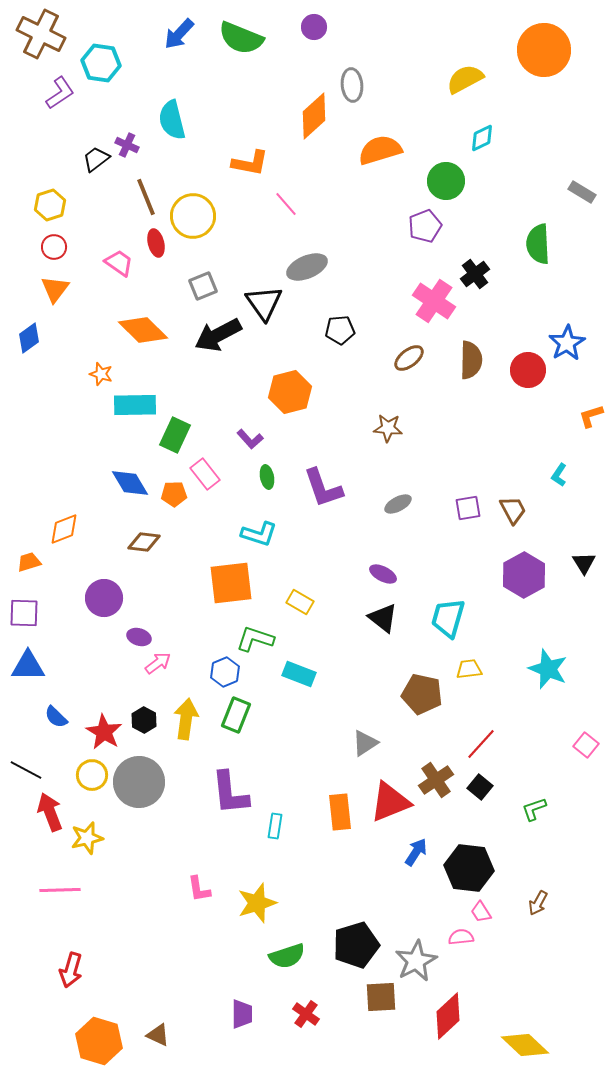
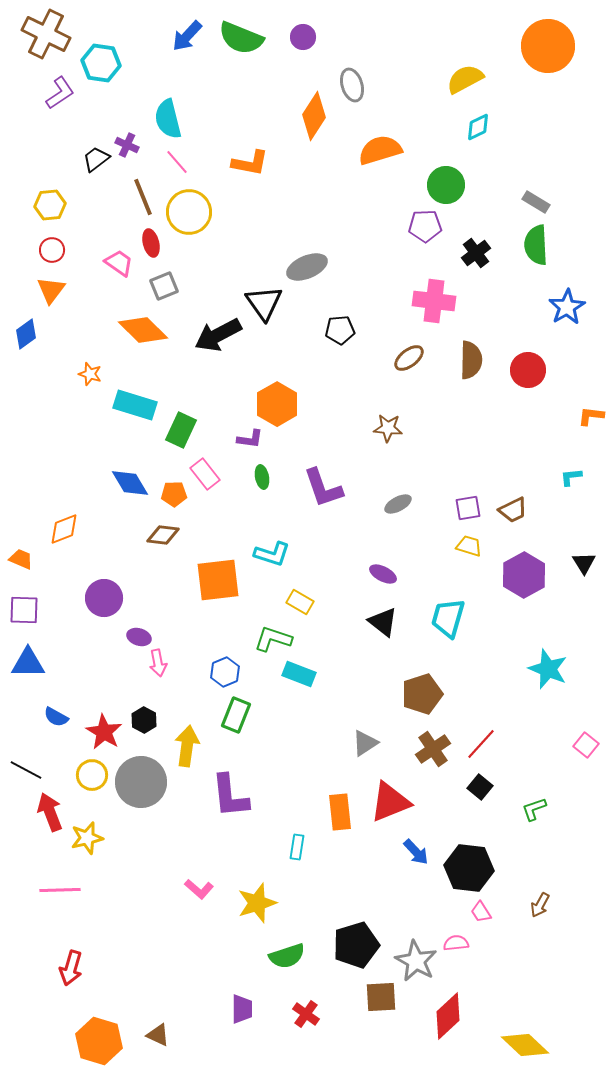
purple circle at (314, 27): moved 11 px left, 10 px down
brown cross at (41, 34): moved 5 px right
blue arrow at (179, 34): moved 8 px right, 2 px down
orange circle at (544, 50): moved 4 px right, 4 px up
gray ellipse at (352, 85): rotated 12 degrees counterclockwise
orange diamond at (314, 116): rotated 15 degrees counterclockwise
cyan semicircle at (172, 120): moved 4 px left, 1 px up
cyan diamond at (482, 138): moved 4 px left, 11 px up
green circle at (446, 181): moved 4 px down
gray rectangle at (582, 192): moved 46 px left, 10 px down
brown line at (146, 197): moved 3 px left
pink line at (286, 204): moved 109 px left, 42 px up
yellow hexagon at (50, 205): rotated 12 degrees clockwise
yellow circle at (193, 216): moved 4 px left, 4 px up
purple pentagon at (425, 226): rotated 20 degrees clockwise
red ellipse at (156, 243): moved 5 px left
green semicircle at (538, 244): moved 2 px left, 1 px down
red circle at (54, 247): moved 2 px left, 3 px down
black cross at (475, 274): moved 1 px right, 21 px up
gray square at (203, 286): moved 39 px left
orange triangle at (55, 289): moved 4 px left, 1 px down
pink cross at (434, 301): rotated 27 degrees counterclockwise
blue diamond at (29, 338): moved 3 px left, 4 px up
blue star at (567, 343): moved 36 px up
orange star at (101, 374): moved 11 px left
orange hexagon at (290, 392): moved 13 px left, 12 px down; rotated 15 degrees counterclockwise
cyan rectangle at (135, 405): rotated 18 degrees clockwise
orange L-shape at (591, 416): rotated 24 degrees clockwise
green rectangle at (175, 435): moved 6 px right, 5 px up
purple L-shape at (250, 439): rotated 40 degrees counterclockwise
cyan L-shape at (559, 475): moved 12 px right, 2 px down; rotated 50 degrees clockwise
green ellipse at (267, 477): moved 5 px left
brown trapezoid at (513, 510): rotated 92 degrees clockwise
cyan L-shape at (259, 534): moved 13 px right, 20 px down
brown diamond at (144, 542): moved 19 px right, 7 px up
orange trapezoid at (29, 562): moved 8 px left, 3 px up; rotated 40 degrees clockwise
orange square at (231, 583): moved 13 px left, 3 px up
purple square at (24, 613): moved 3 px up
black triangle at (383, 618): moved 4 px down
green L-shape at (255, 639): moved 18 px right
pink arrow at (158, 663): rotated 116 degrees clockwise
blue triangle at (28, 666): moved 3 px up
yellow trapezoid at (469, 669): moved 123 px up; rotated 24 degrees clockwise
brown pentagon at (422, 694): rotated 30 degrees counterclockwise
blue semicircle at (56, 717): rotated 15 degrees counterclockwise
yellow arrow at (186, 719): moved 1 px right, 27 px down
brown cross at (436, 780): moved 3 px left, 31 px up
gray circle at (139, 782): moved 2 px right
purple L-shape at (230, 793): moved 3 px down
cyan rectangle at (275, 826): moved 22 px right, 21 px down
blue arrow at (416, 852): rotated 104 degrees clockwise
pink L-shape at (199, 889): rotated 40 degrees counterclockwise
brown arrow at (538, 903): moved 2 px right, 2 px down
pink semicircle at (461, 937): moved 5 px left, 6 px down
gray star at (416, 961): rotated 15 degrees counterclockwise
red arrow at (71, 970): moved 2 px up
purple trapezoid at (242, 1014): moved 5 px up
